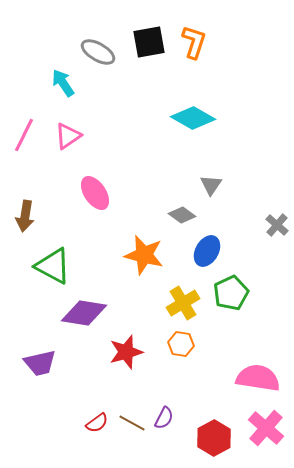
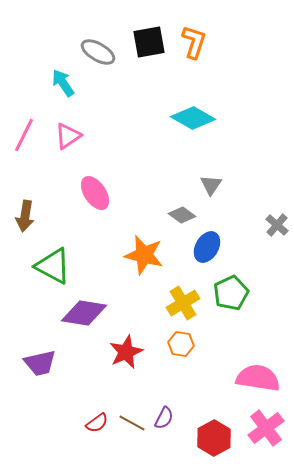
blue ellipse: moved 4 px up
red star: rotated 8 degrees counterclockwise
pink cross: rotated 12 degrees clockwise
